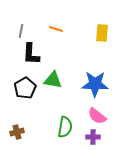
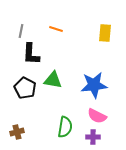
yellow rectangle: moved 3 px right
blue star: moved 1 px left, 1 px down; rotated 8 degrees counterclockwise
black pentagon: rotated 15 degrees counterclockwise
pink semicircle: rotated 12 degrees counterclockwise
